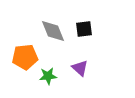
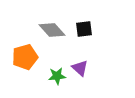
gray diamond: moved 1 px left, 1 px up; rotated 20 degrees counterclockwise
orange pentagon: rotated 10 degrees counterclockwise
green star: moved 9 px right
